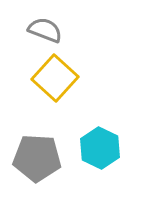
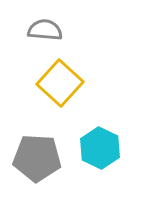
gray semicircle: rotated 16 degrees counterclockwise
yellow square: moved 5 px right, 5 px down
